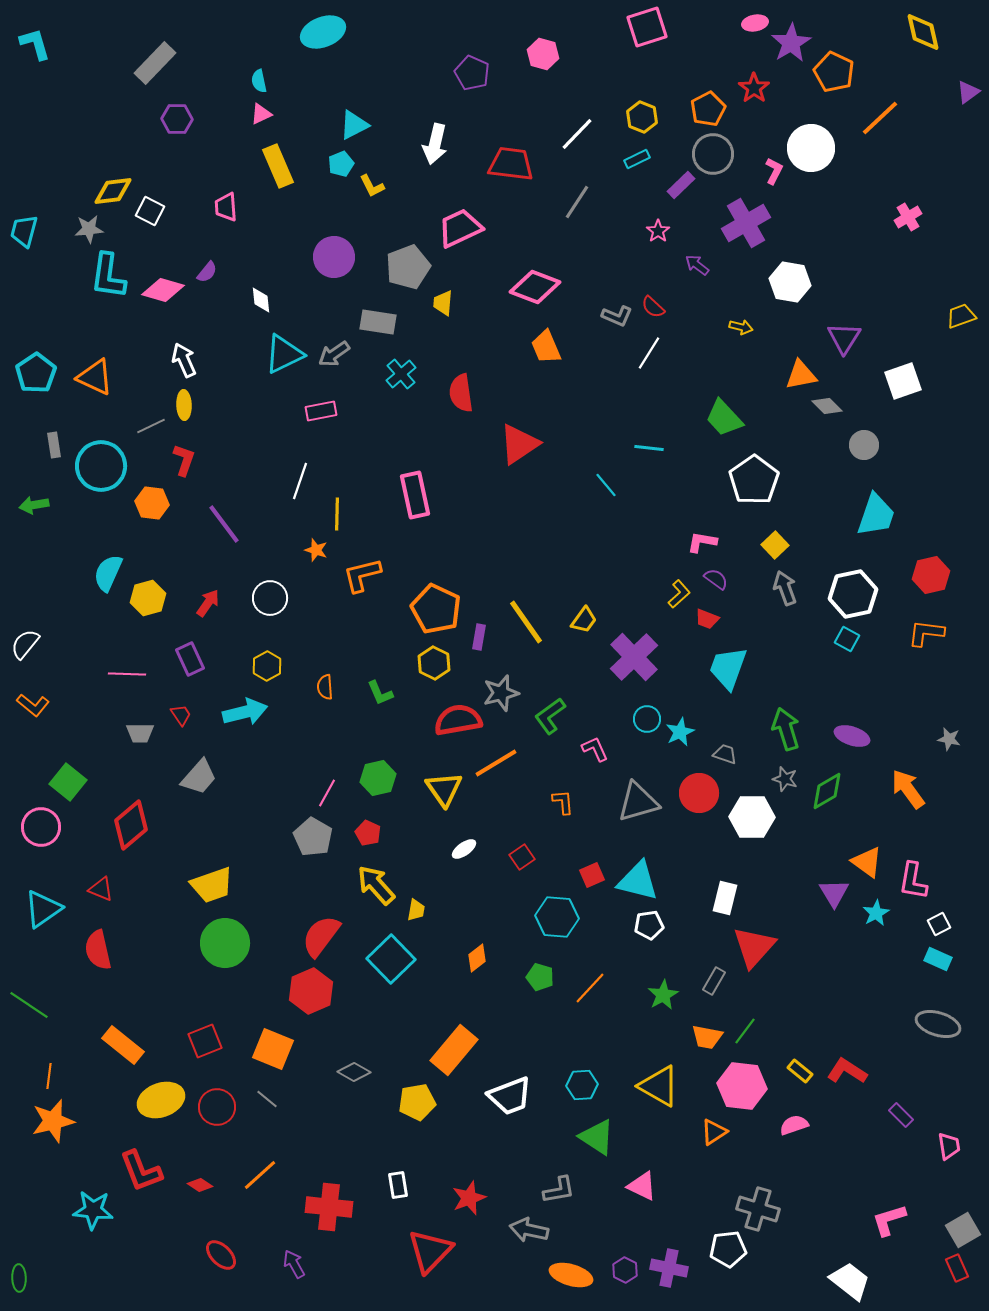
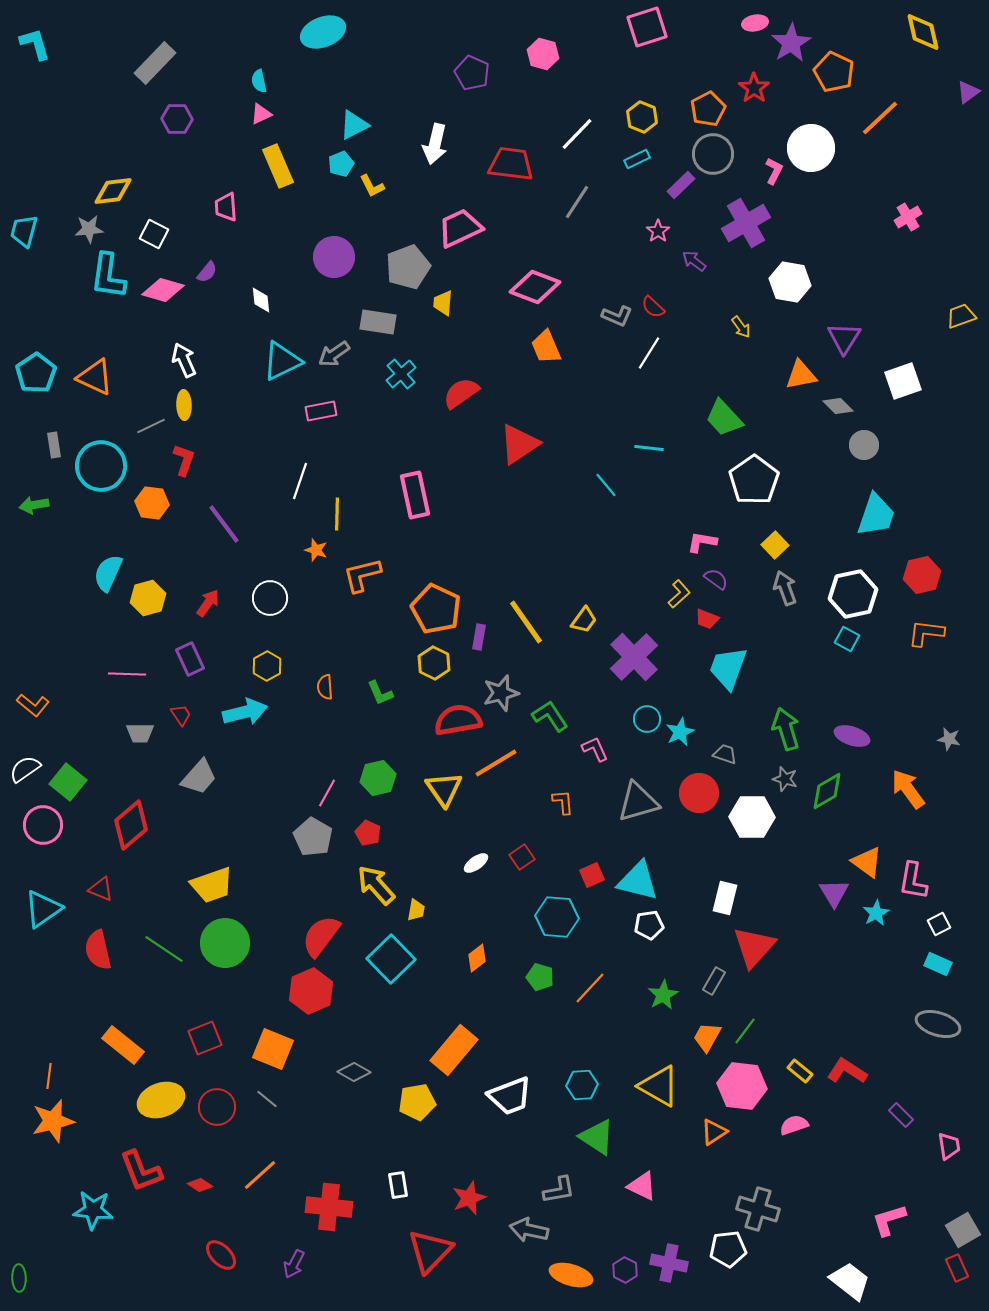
white square at (150, 211): moved 4 px right, 23 px down
purple arrow at (697, 265): moved 3 px left, 4 px up
yellow arrow at (741, 327): rotated 40 degrees clockwise
cyan triangle at (284, 354): moved 2 px left, 7 px down
red semicircle at (461, 393): rotated 63 degrees clockwise
gray diamond at (827, 406): moved 11 px right
red hexagon at (931, 575): moved 9 px left
white semicircle at (25, 644): moved 125 px down; rotated 16 degrees clockwise
green L-shape at (550, 716): rotated 93 degrees clockwise
pink circle at (41, 827): moved 2 px right, 2 px up
white ellipse at (464, 849): moved 12 px right, 14 px down
cyan rectangle at (938, 959): moved 5 px down
green line at (29, 1005): moved 135 px right, 56 px up
orange trapezoid at (707, 1037): rotated 108 degrees clockwise
red square at (205, 1041): moved 3 px up
purple arrow at (294, 1264): rotated 124 degrees counterclockwise
purple cross at (669, 1268): moved 5 px up
